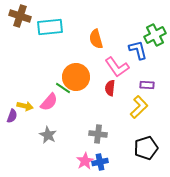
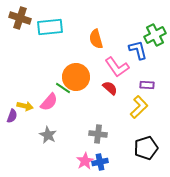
brown cross: moved 2 px down
red semicircle: rotated 126 degrees clockwise
